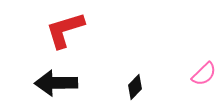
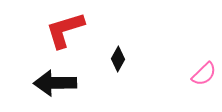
black arrow: moved 1 px left
black diamond: moved 17 px left, 28 px up; rotated 15 degrees counterclockwise
